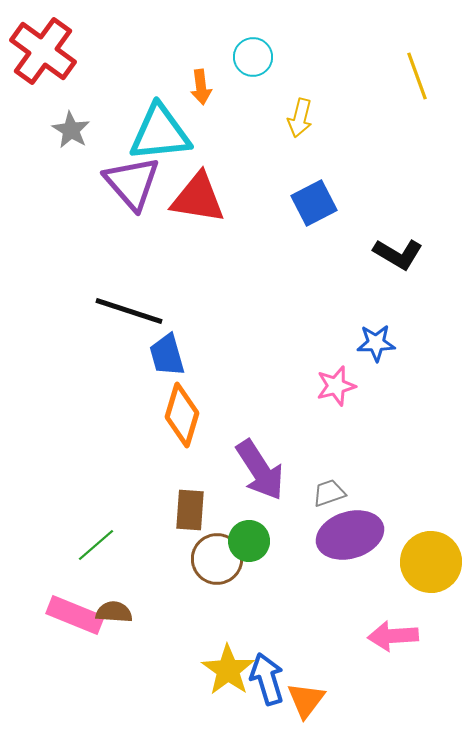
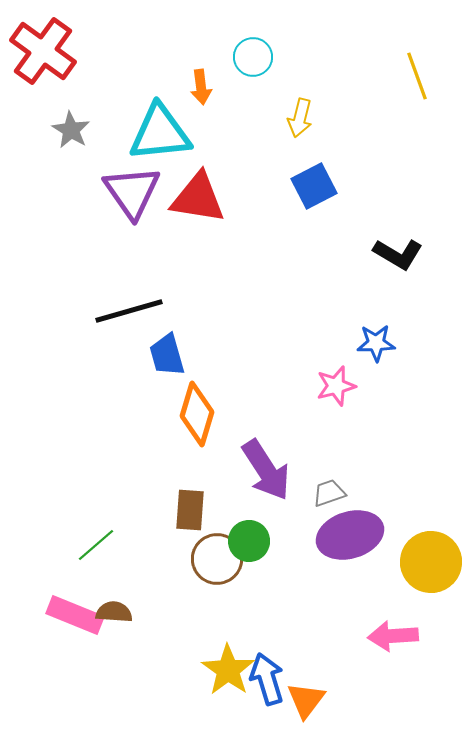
purple triangle: moved 9 px down; rotated 6 degrees clockwise
blue square: moved 17 px up
black line: rotated 34 degrees counterclockwise
orange diamond: moved 15 px right, 1 px up
purple arrow: moved 6 px right
